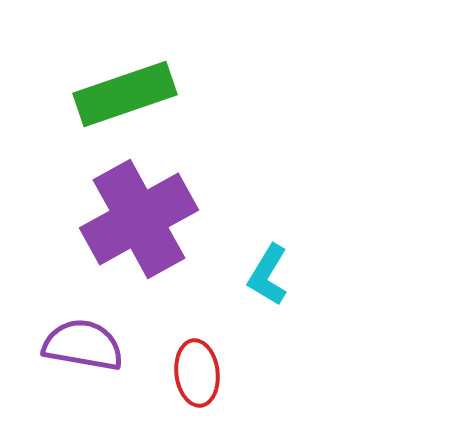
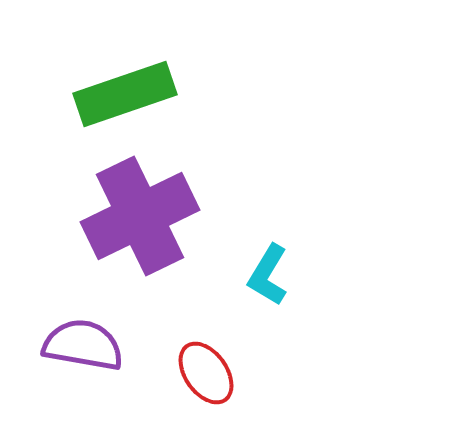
purple cross: moved 1 px right, 3 px up; rotated 3 degrees clockwise
red ellipse: moved 9 px right; rotated 28 degrees counterclockwise
